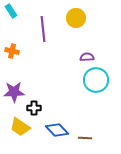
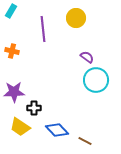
cyan rectangle: rotated 64 degrees clockwise
purple semicircle: rotated 40 degrees clockwise
brown line: moved 3 px down; rotated 24 degrees clockwise
